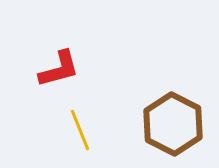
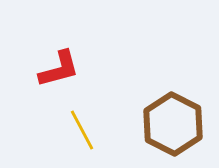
yellow line: moved 2 px right; rotated 6 degrees counterclockwise
